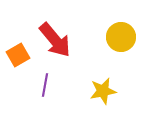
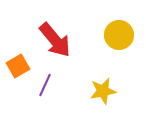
yellow circle: moved 2 px left, 2 px up
orange square: moved 11 px down
purple line: rotated 15 degrees clockwise
